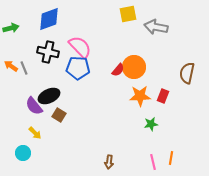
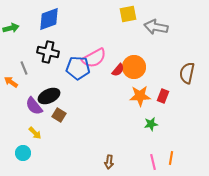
pink semicircle: moved 14 px right, 11 px down; rotated 105 degrees clockwise
orange arrow: moved 16 px down
